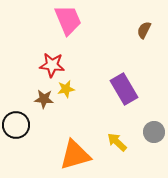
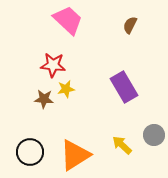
pink trapezoid: rotated 24 degrees counterclockwise
brown semicircle: moved 14 px left, 5 px up
red star: moved 1 px right
purple rectangle: moved 2 px up
black circle: moved 14 px right, 27 px down
gray circle: moved 3 px down
yellow arrow: moved 5 px right, 3 px down
orange triangle: rotated 16 degrees counterclockwise
